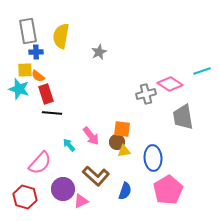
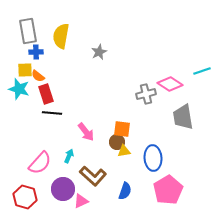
pink arrow: moved 5 px left, 4 px up
cyan arrow: moved 11 px down; rotated 64 degrees clockwise
brown L-shape: moved 3 px left
